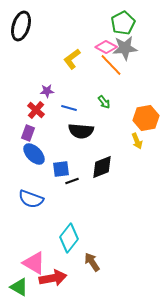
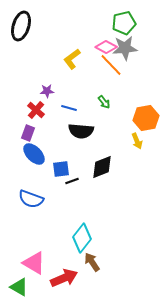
green pentagon: moved 1 px right; rotated 15 degrees clockwise
cyan diamond: moved 13 px right
red arrow: moved 11 px right; rotated 12 degrees counterclockwise
